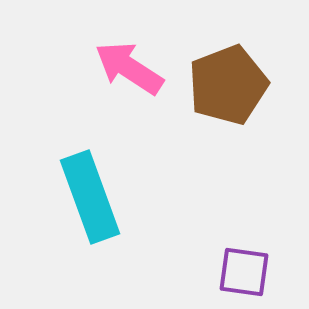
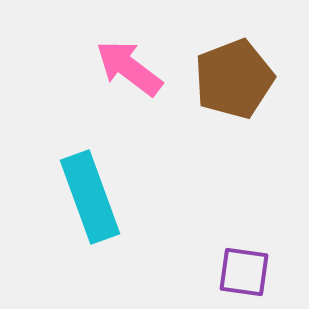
pink arrow: rotated 4 degrees clockwise
brown pentagon: moved 6 px right, 6 px up
